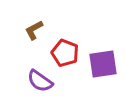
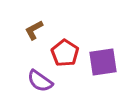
red pentagon: rotated 12 degrees clockwise
purple square: moved 2 px up
